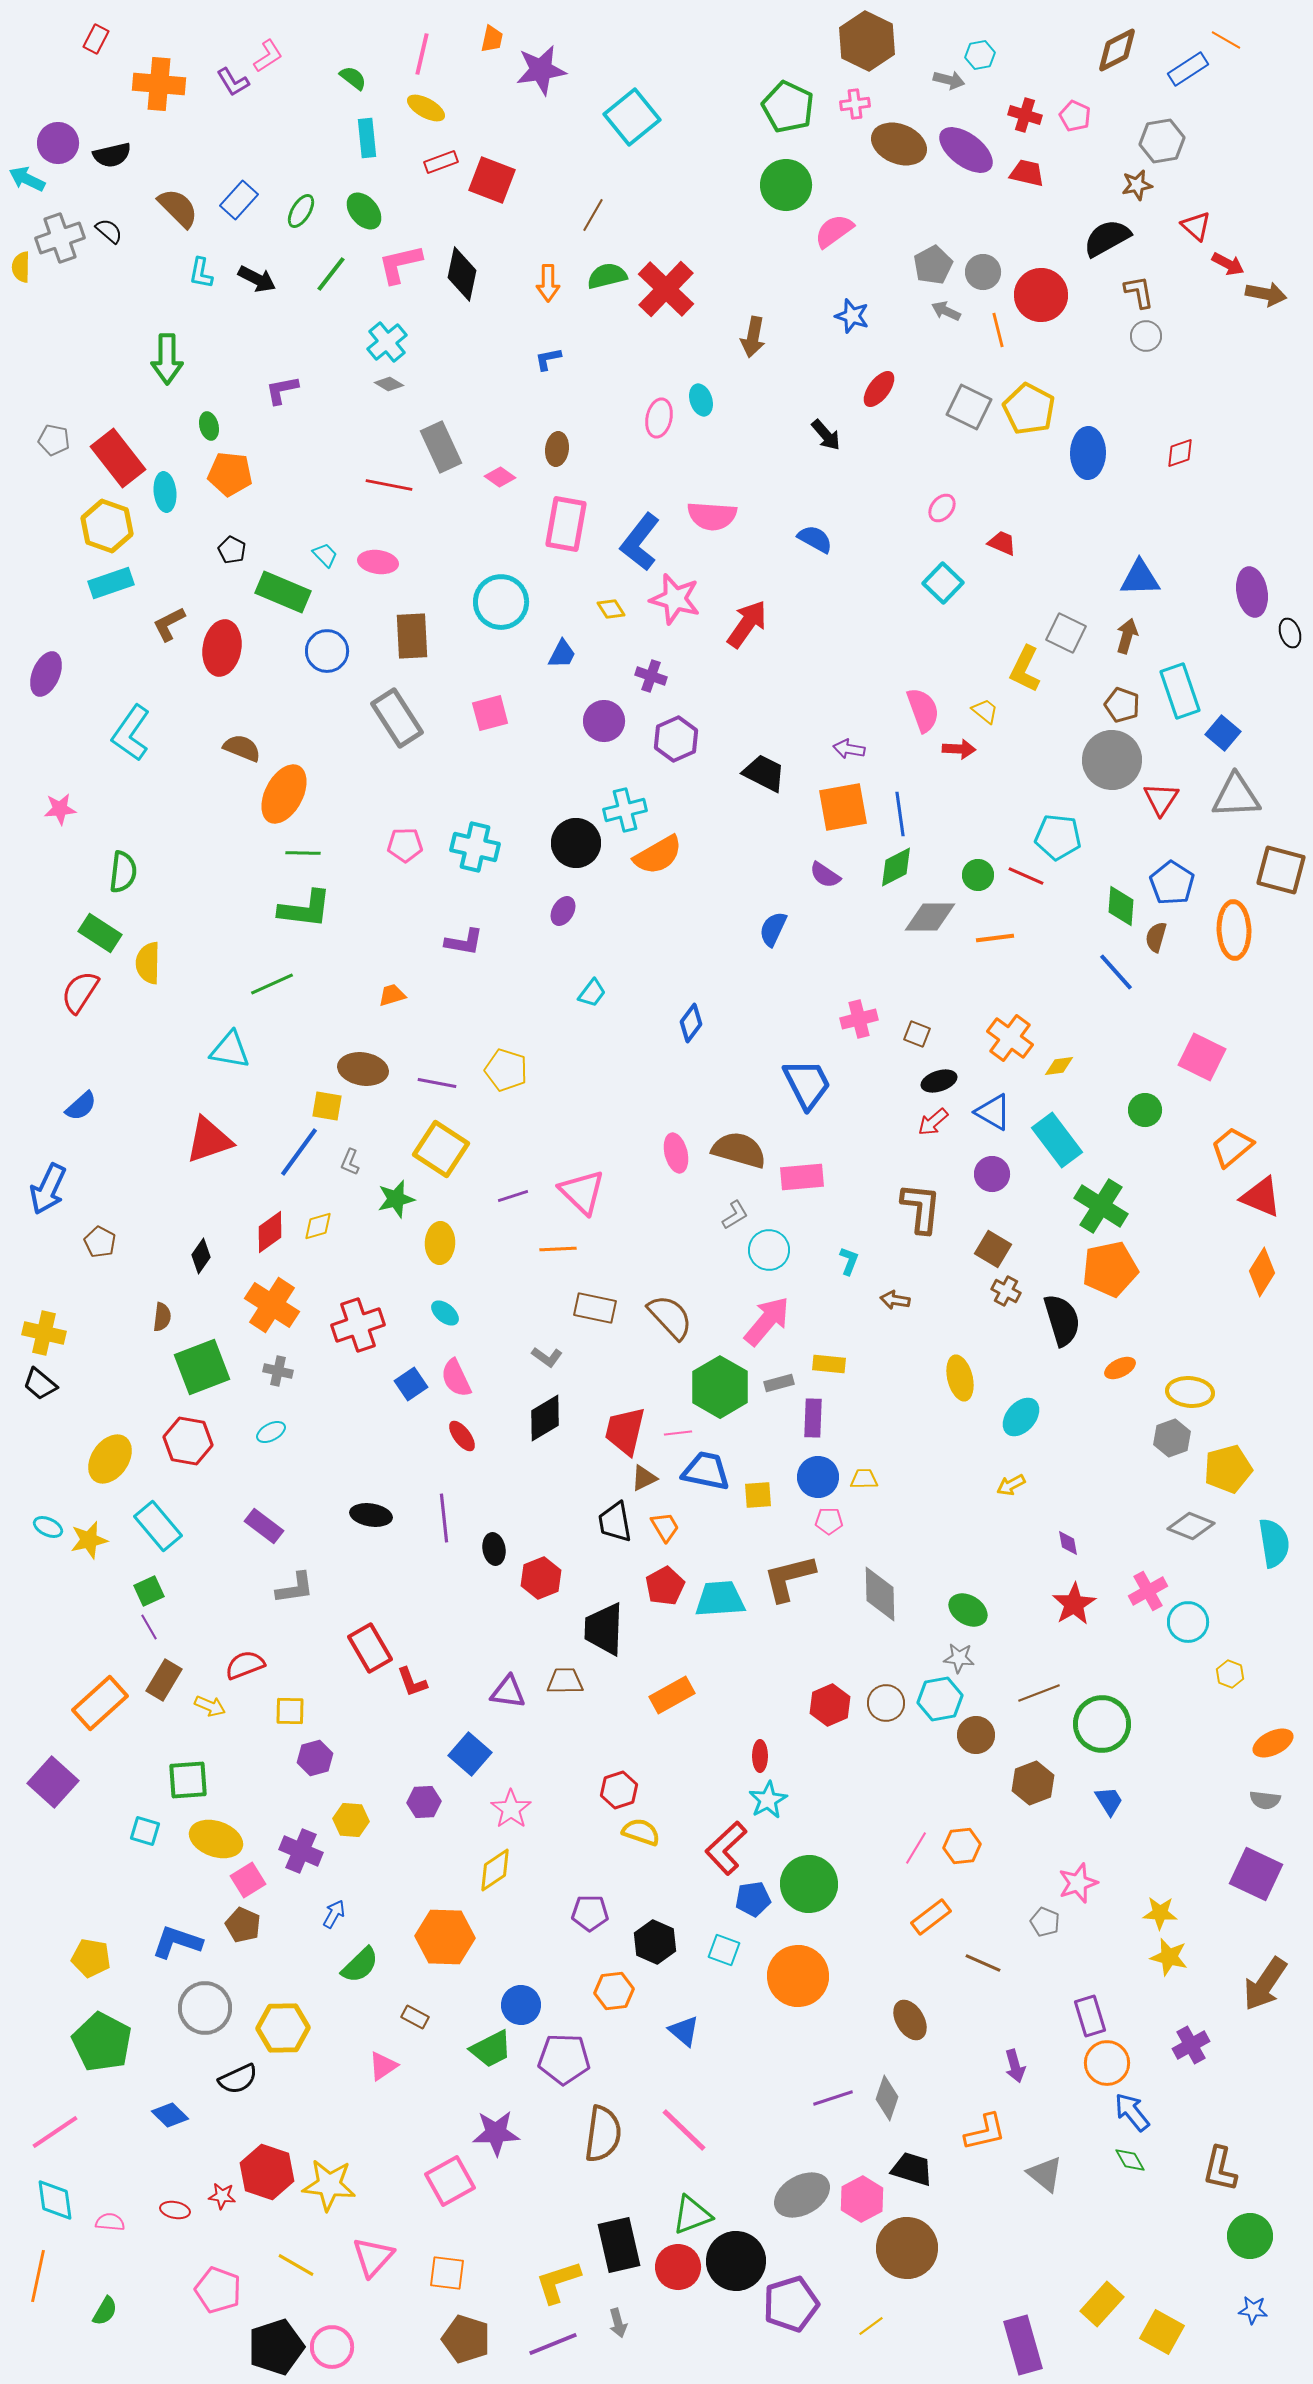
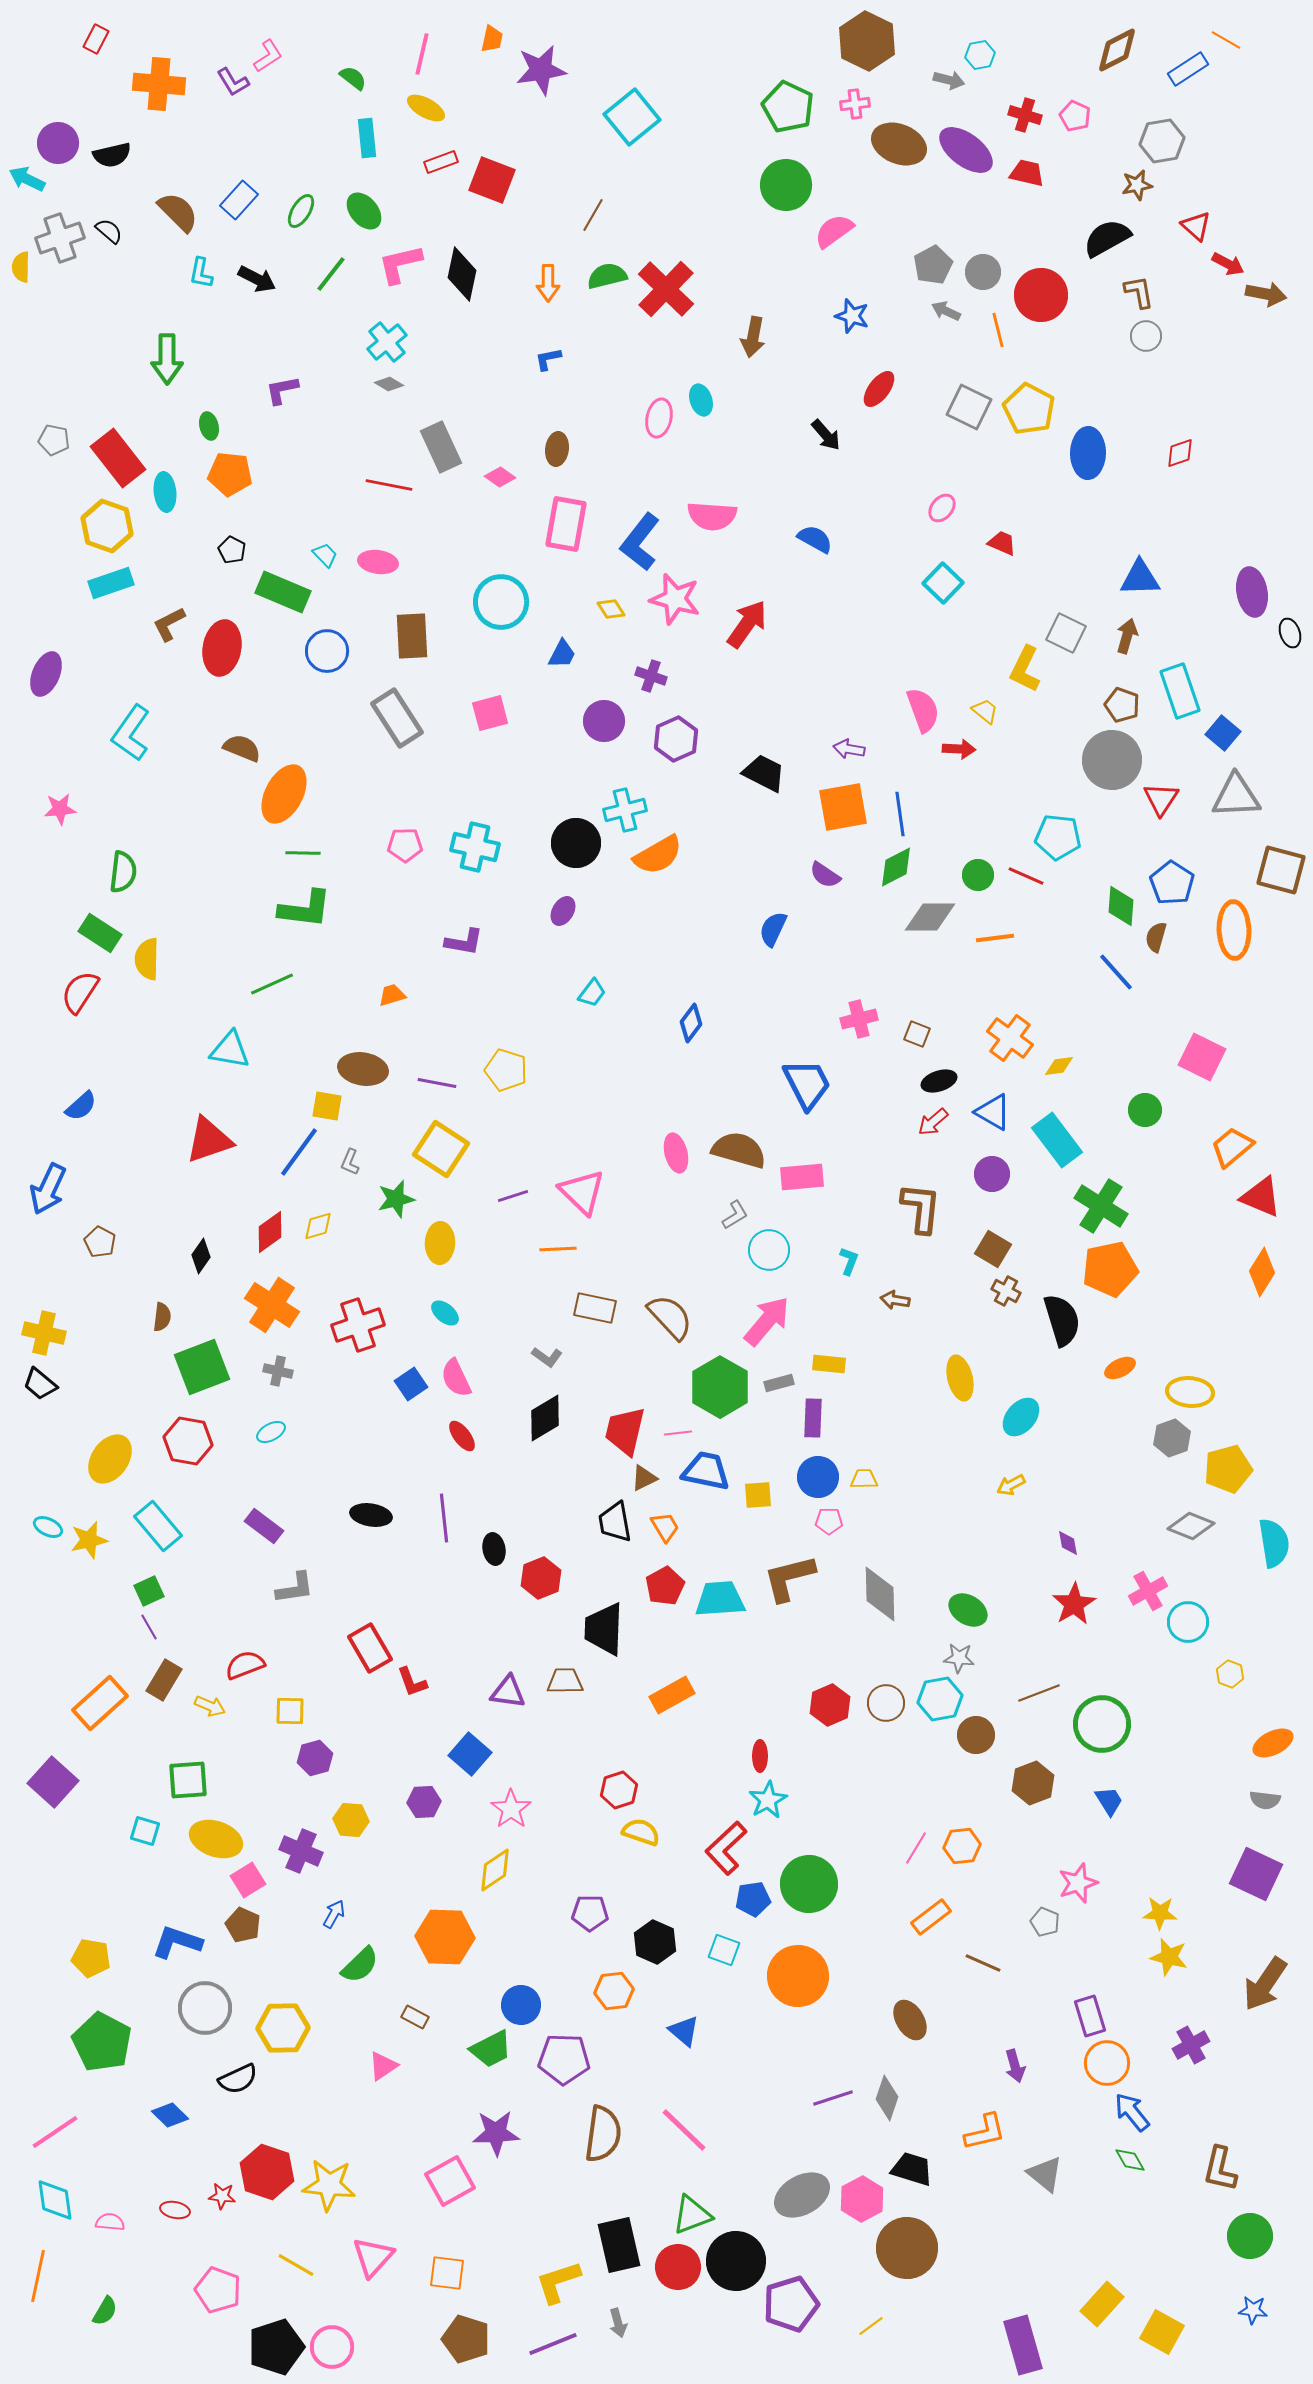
brown semicircle at (178, 208): moved 4 px down
yellow semicircle at (148, 963): moved 1 px left, 4 px up
